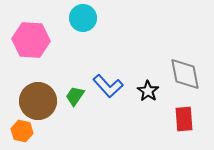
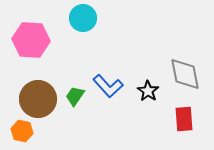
brown circle: moved 2 px up
